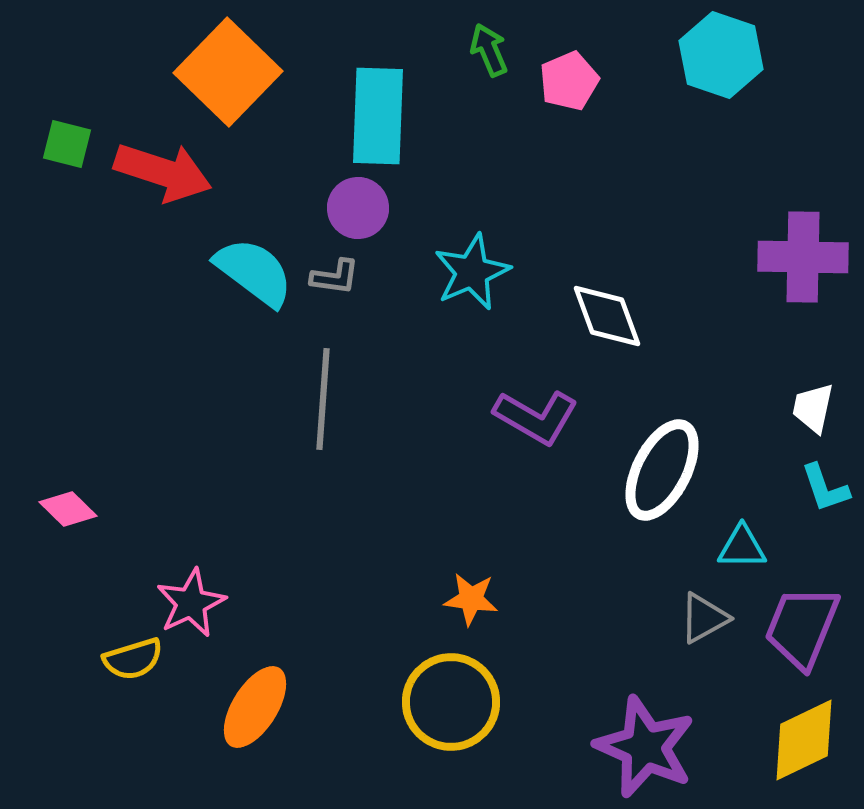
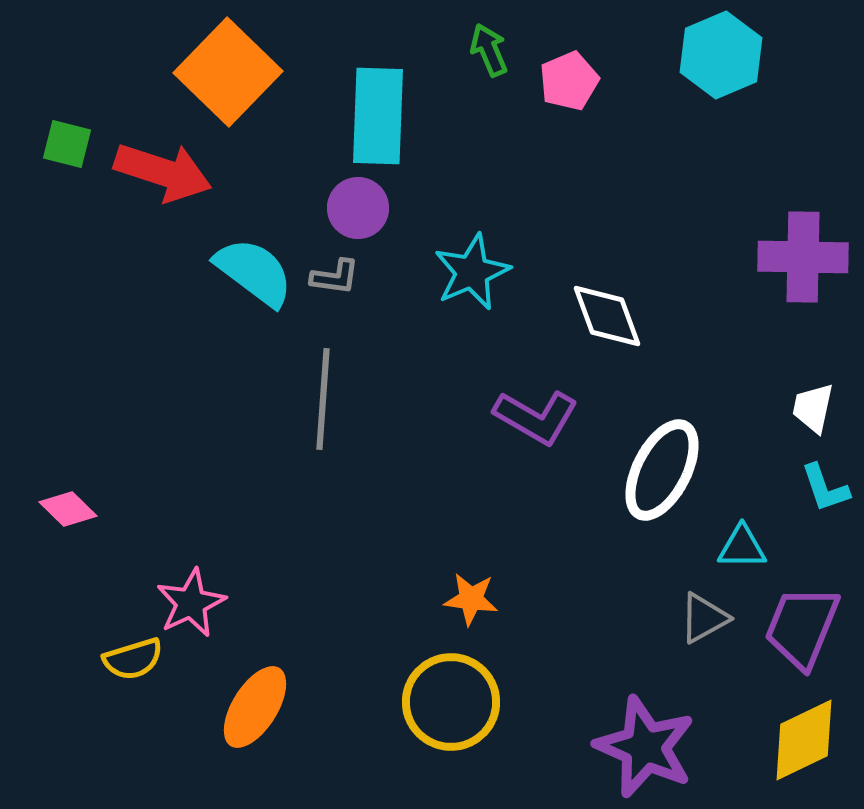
cyan hexagon: rotated 18 degrees clockwise
